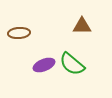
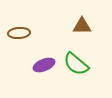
green semicircle: moved 4 px right
